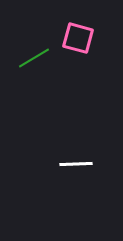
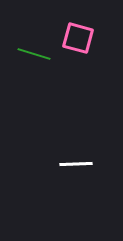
green line: moved 4 px up; rotated 48 degrees clockwise
